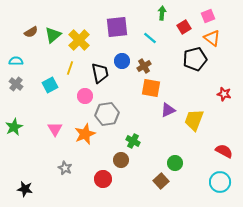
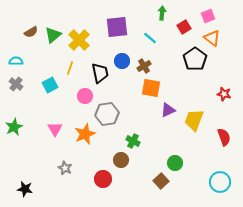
black pentagon: rotated 20 degrees counterclockwise
red semicircle: moved 14 px up; rotated 42 degrees clockwise
